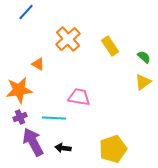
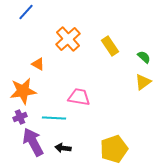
orange star: moved 4 px right, 1 px down
yellow pentagon: moved 1 px right
